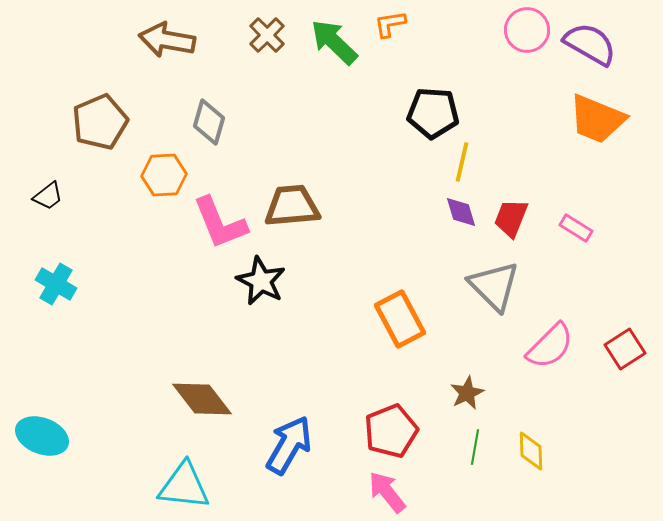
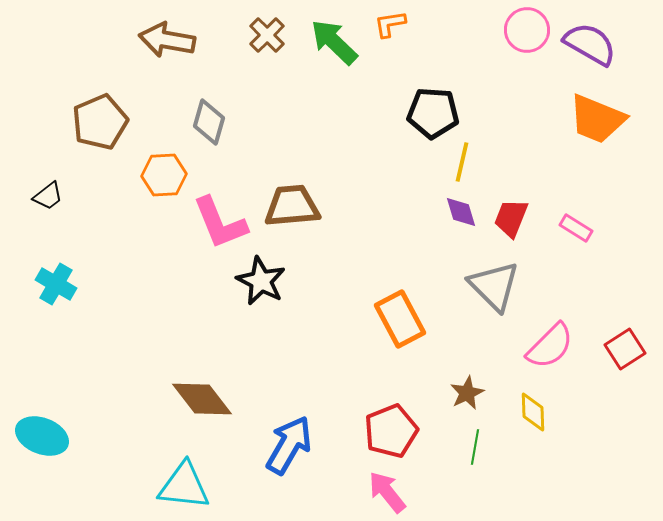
yellow diamond: moved 2 px right, 39 px up
